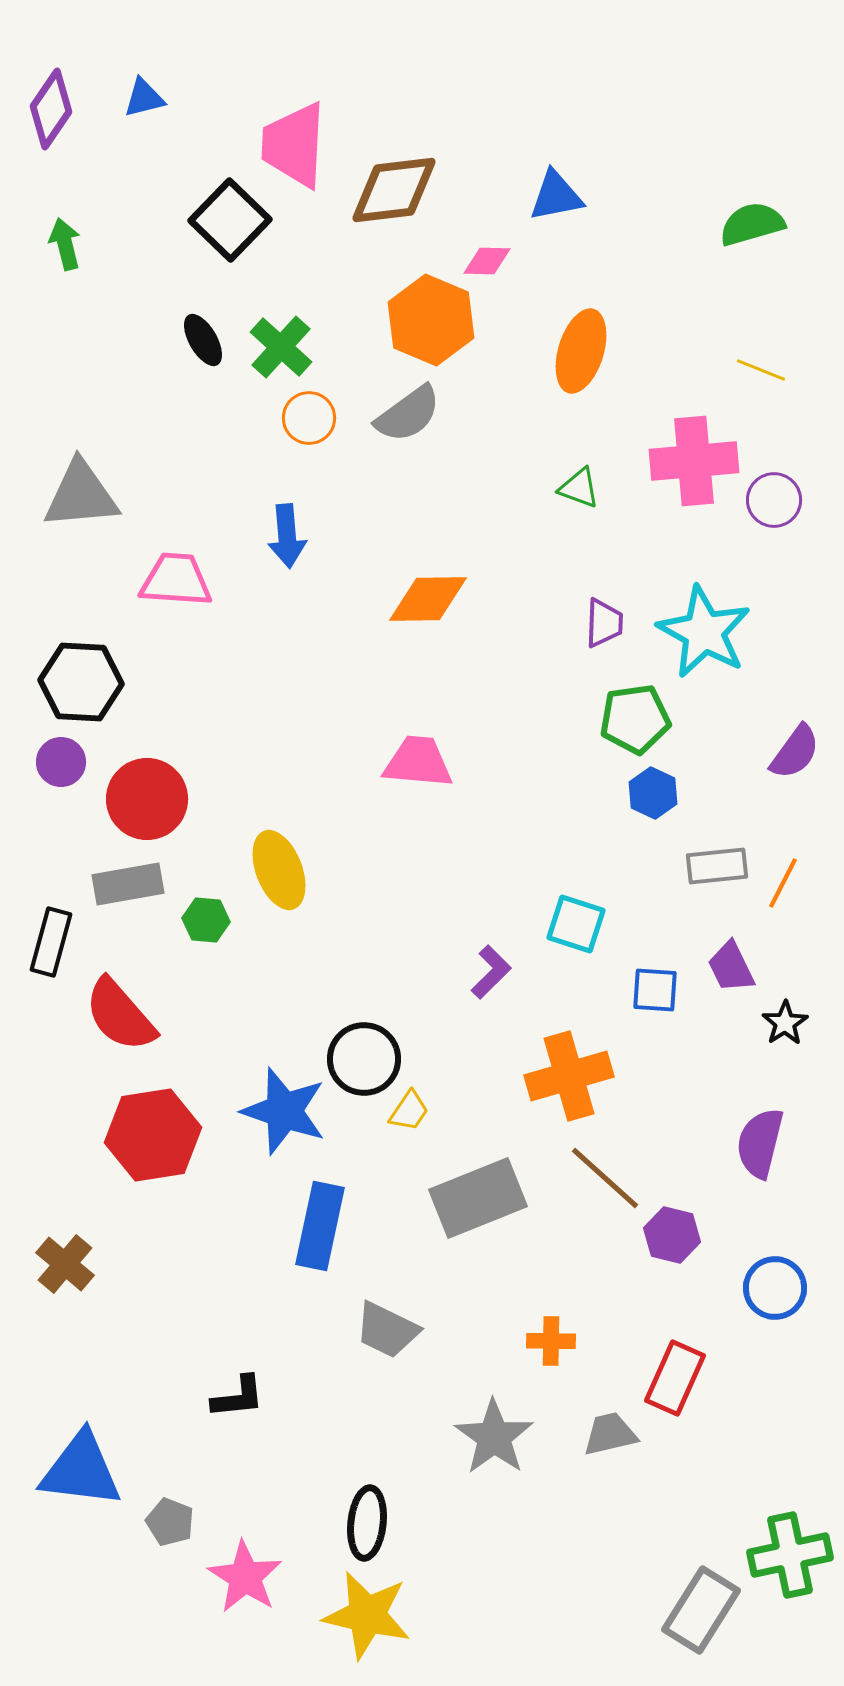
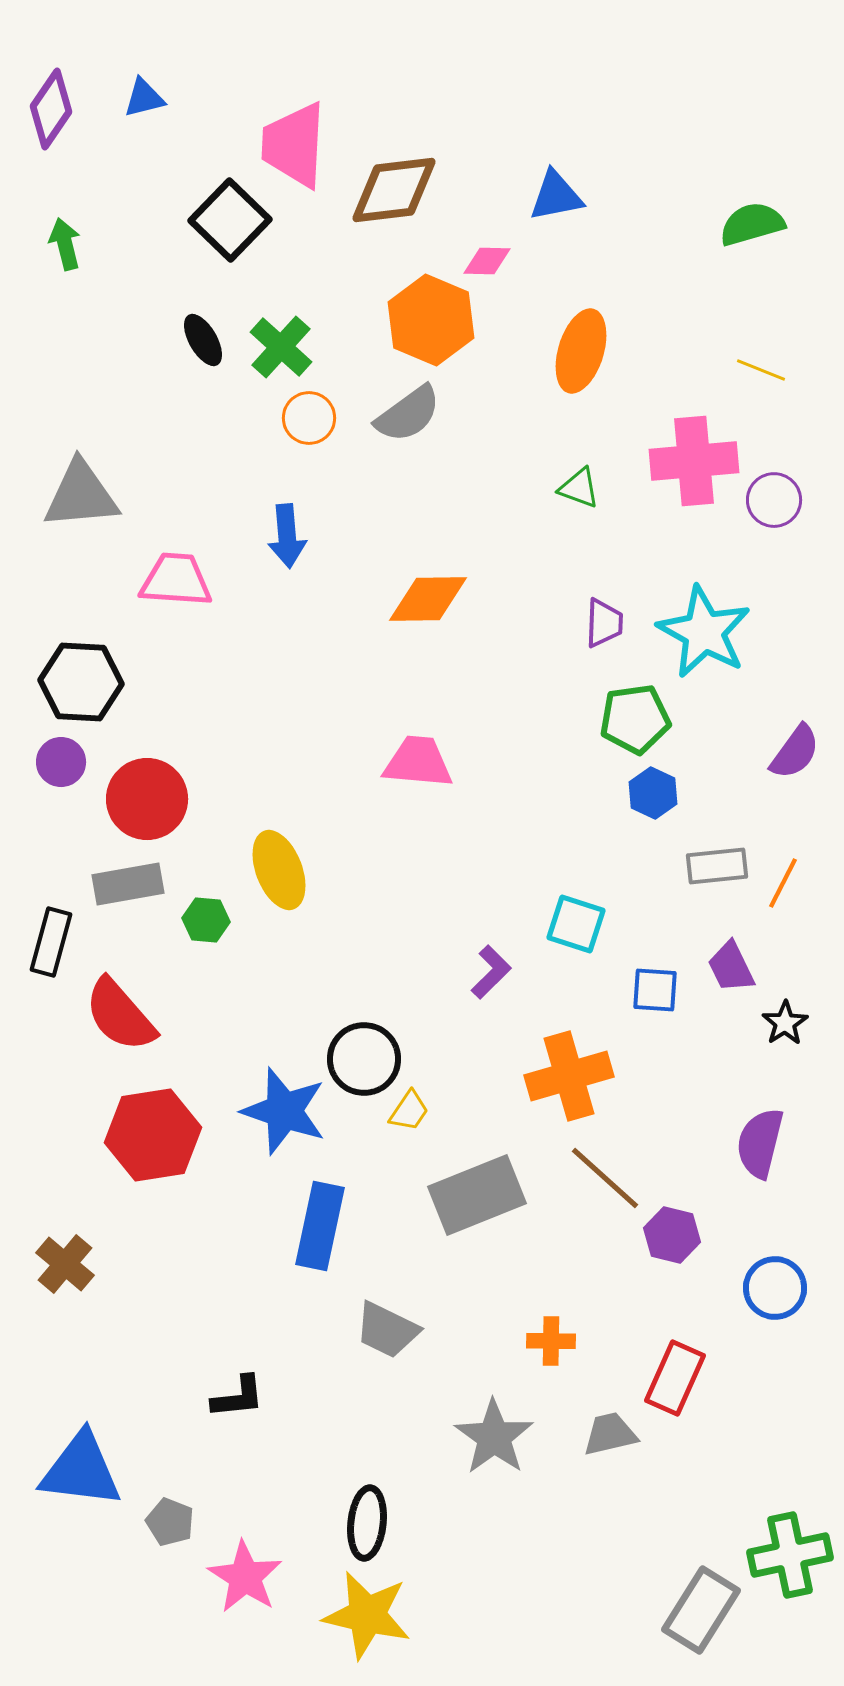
gray rectangle at (478, 1198): moved 1 px left, 3 px up
